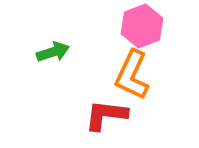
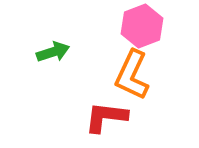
red L-shape: moved 2 px down
